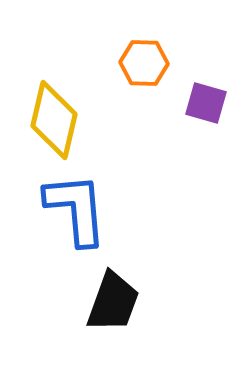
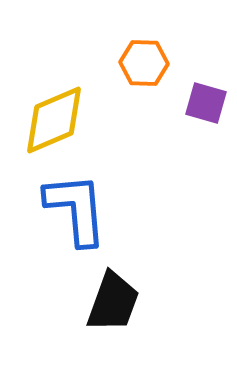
yellow diamond: rotated 54 degrees clockwise
